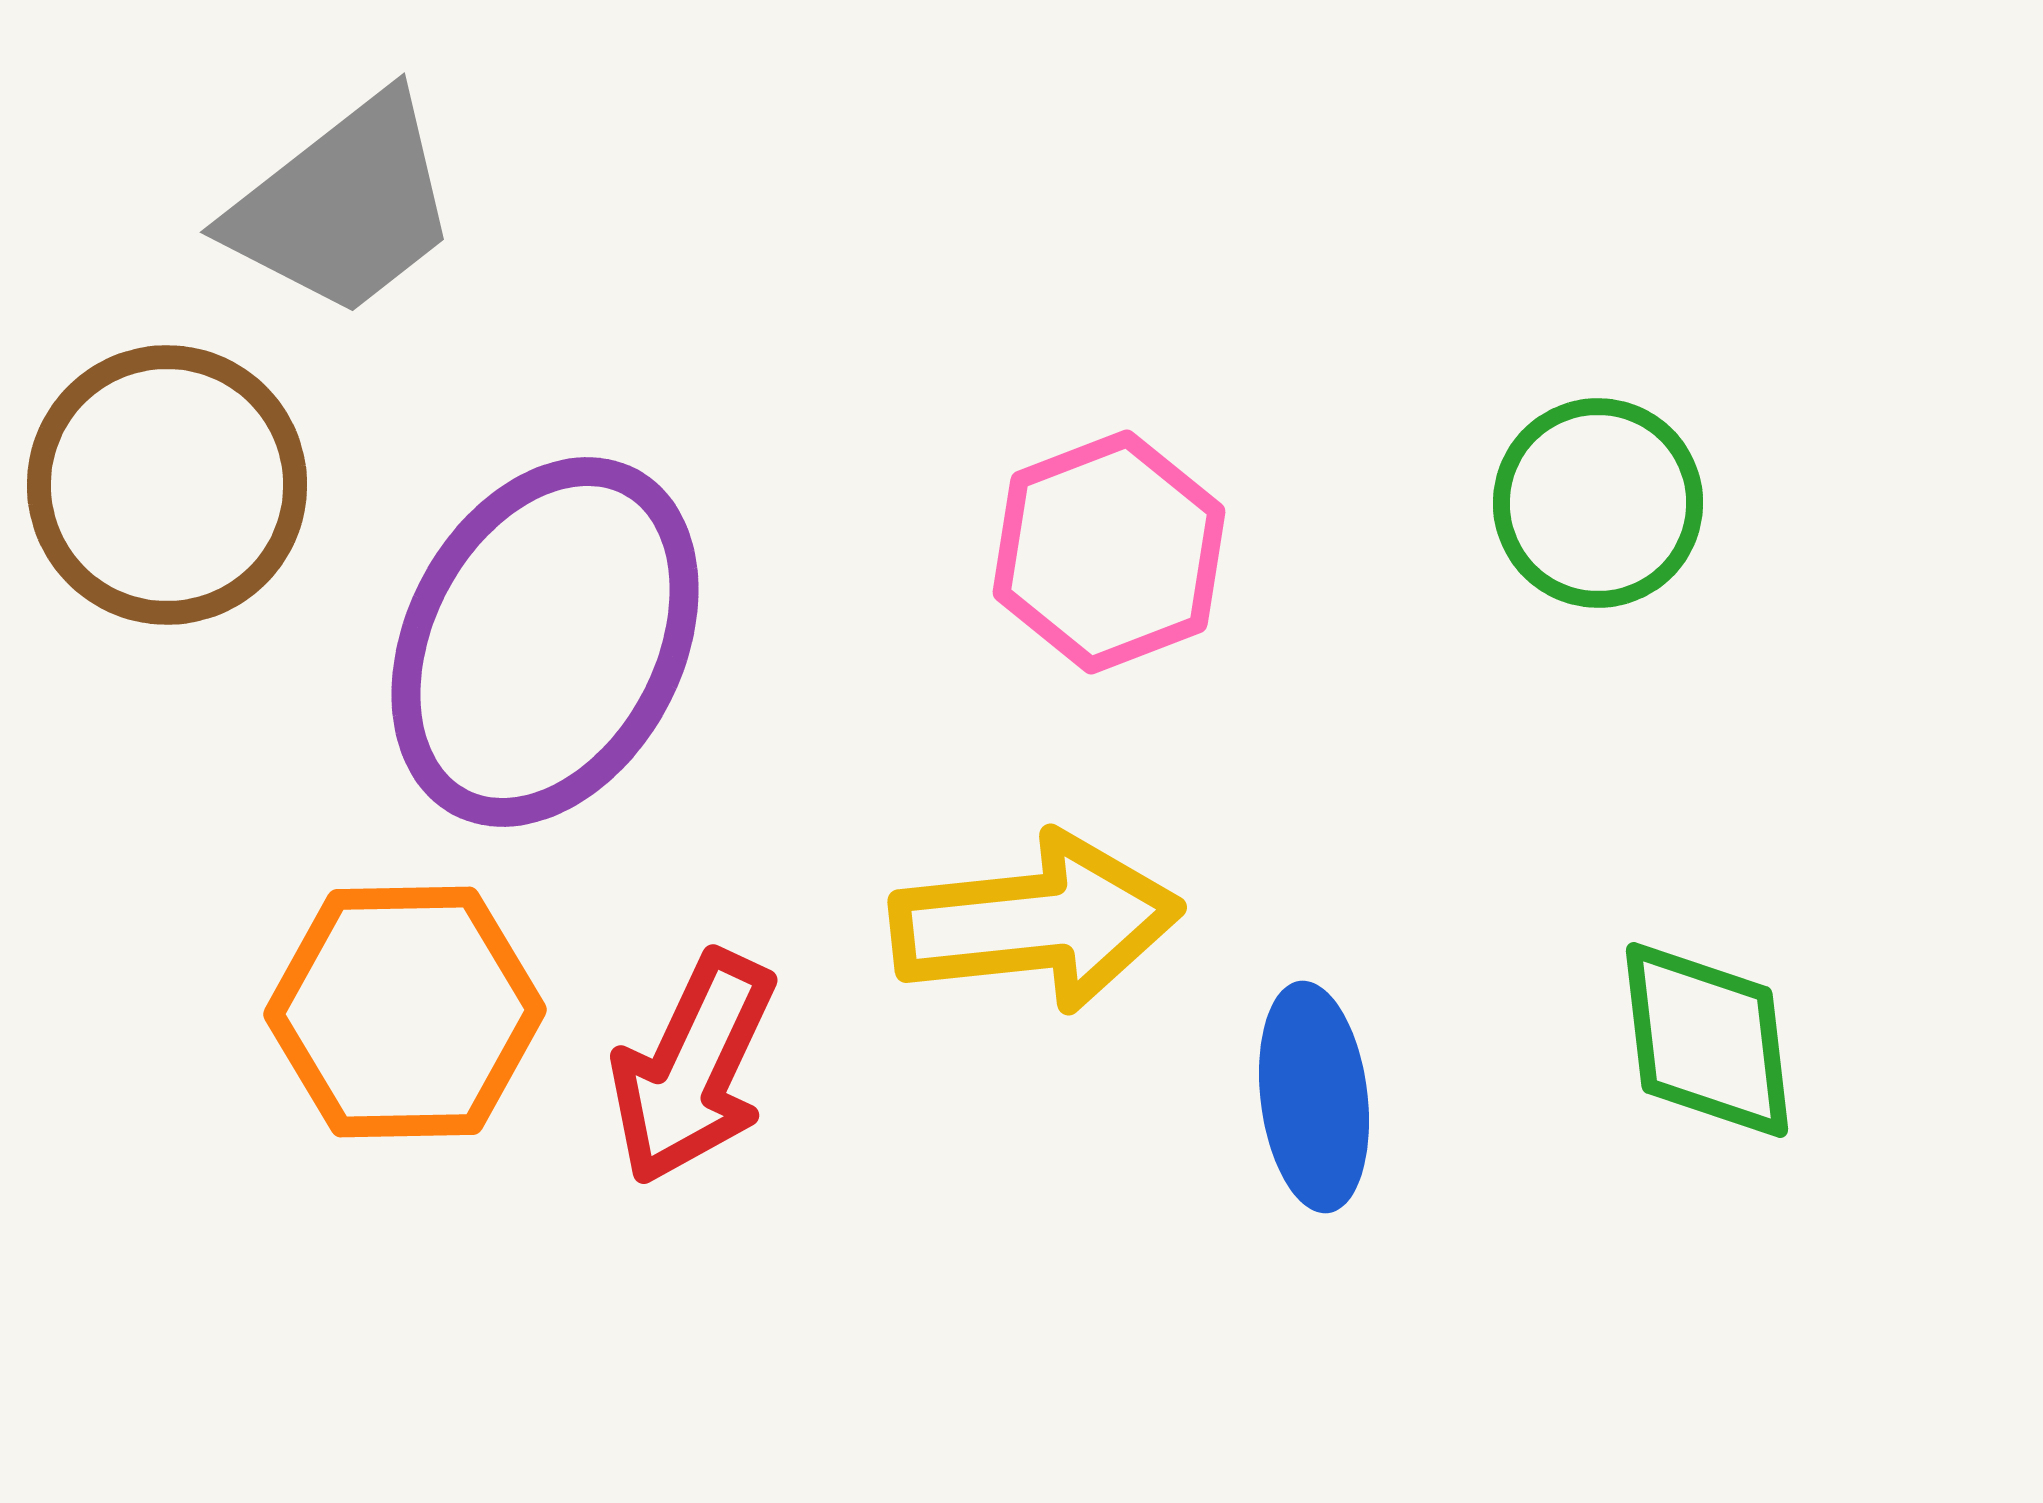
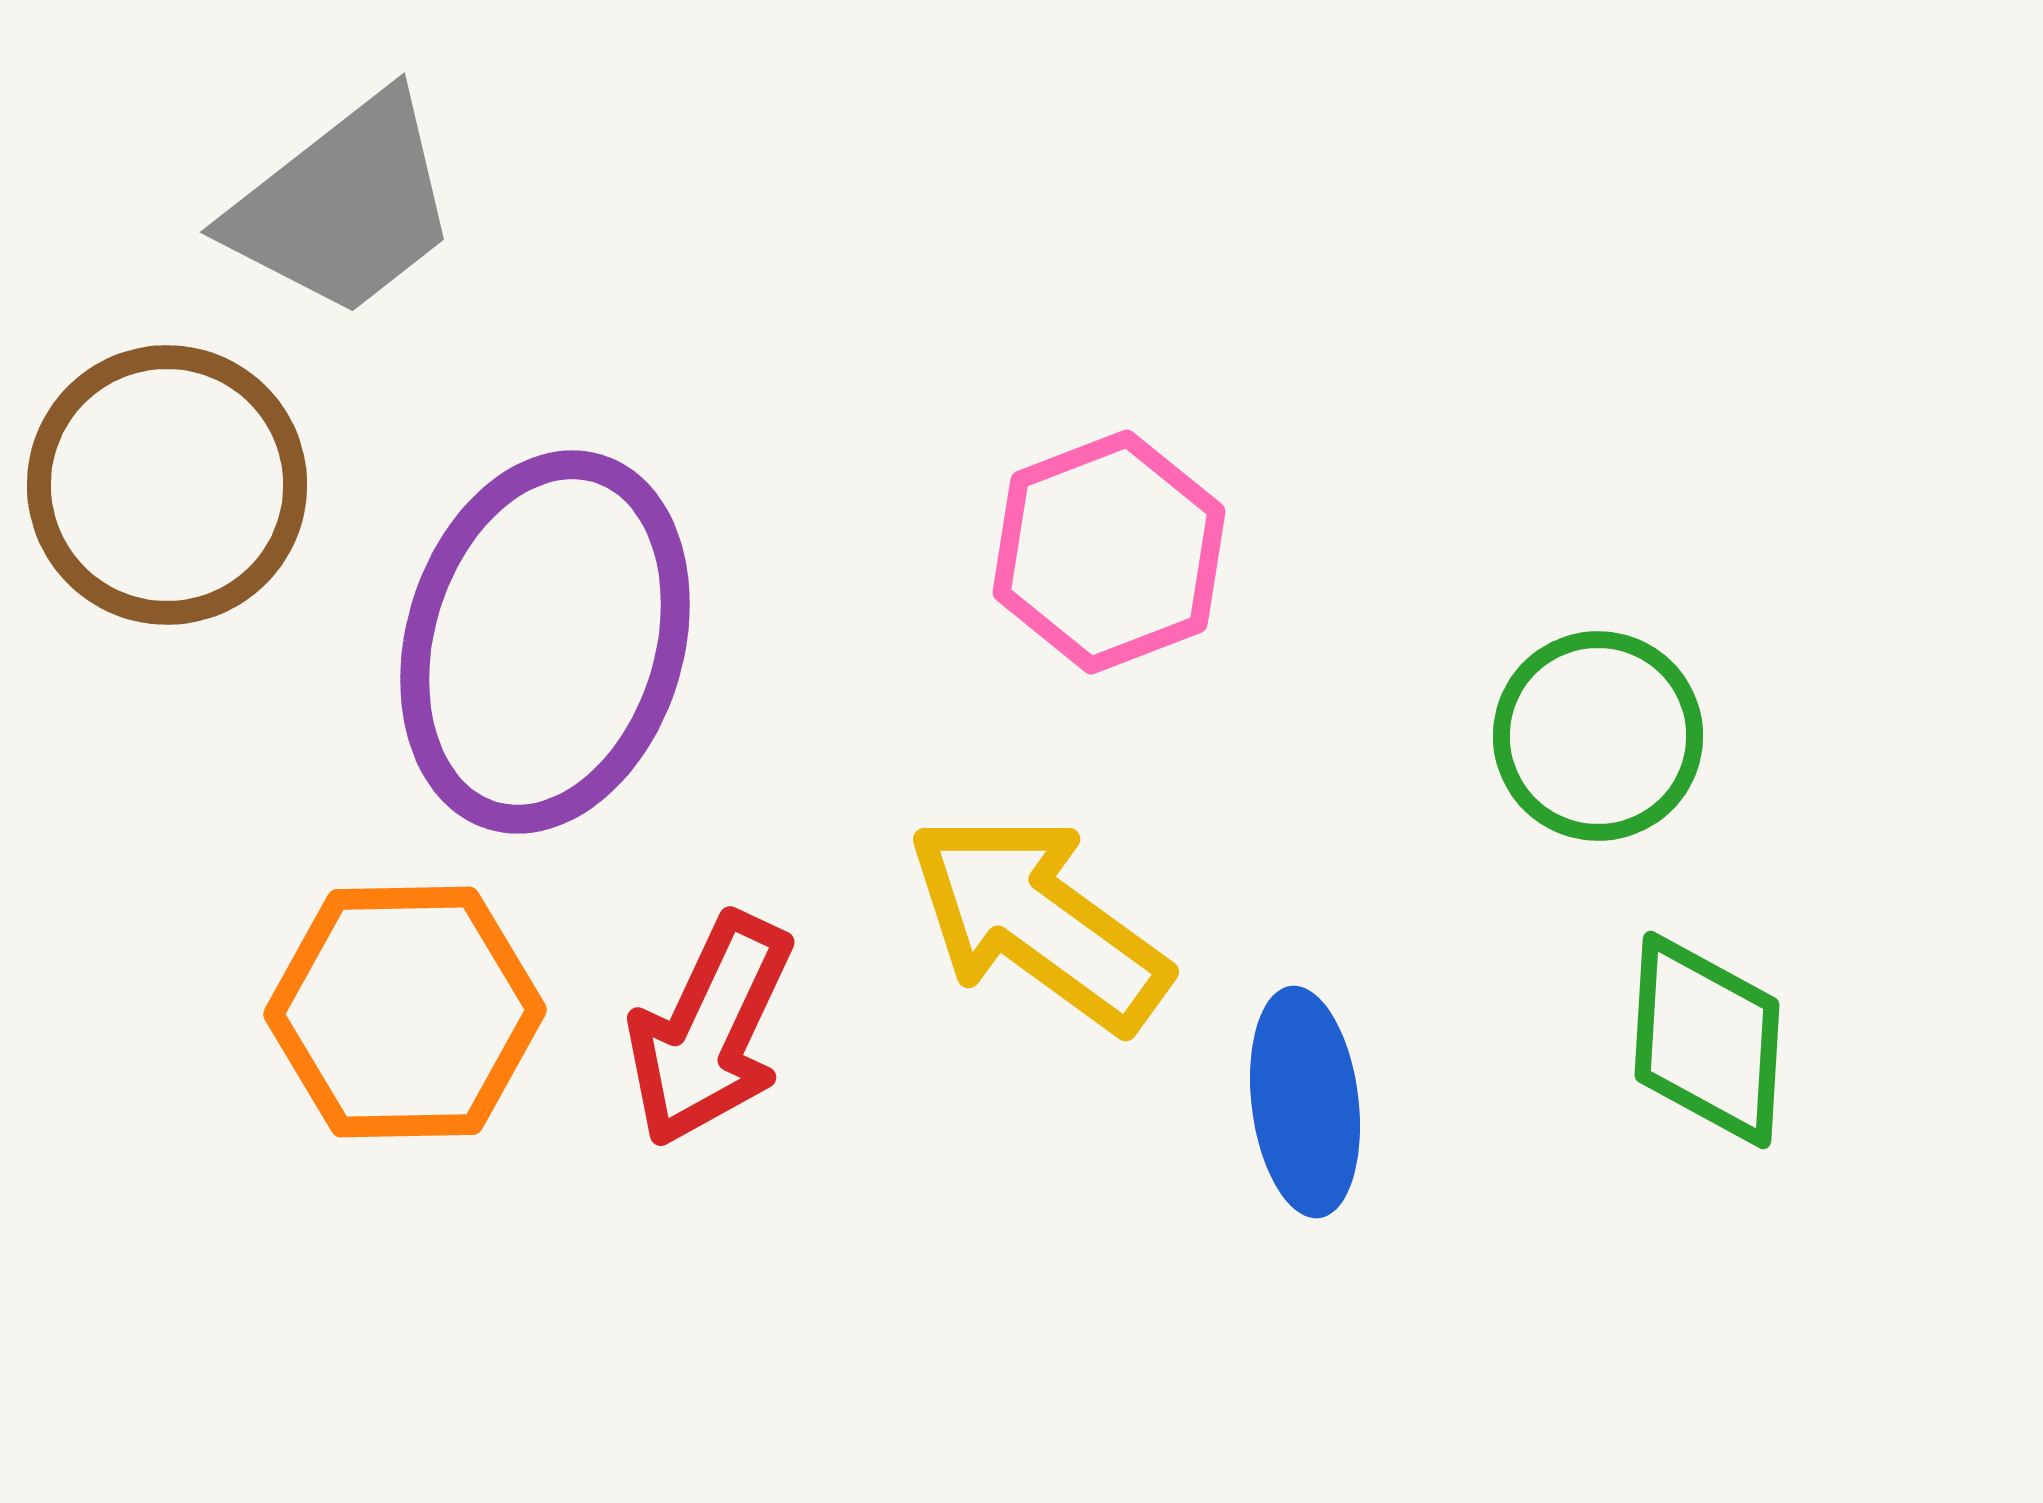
green circle: moved 233 px down
purple ellipse: rotated 11 degrees counterclockwise
yellow arrow: moved 2 px right; rotated 138 degrees counterclockwise
green diamond: rotated 10 degrees clockwise
red arrow: moved 17 px right, 38 px up
blue ellipse: moved 9 px left, 5 px down
